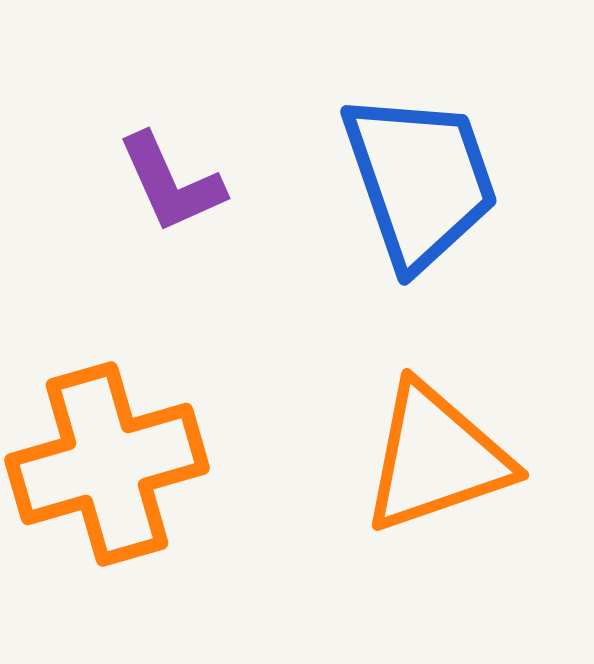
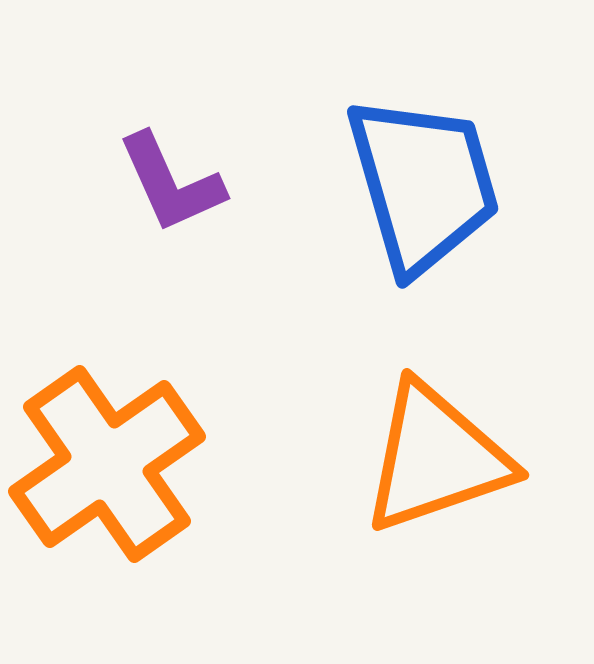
blue trapezoid: moved 3 px right, 4 px down; rotated 3 degrees clockwise
orange cross: rotated 19 degrees counterclockwise
